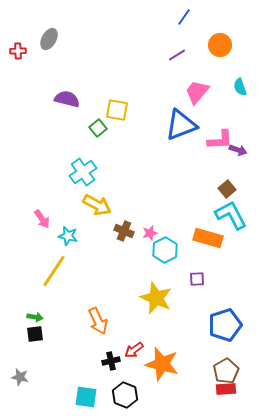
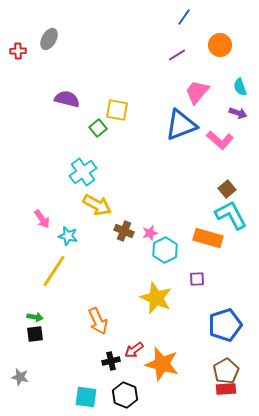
pink L-shape: rotated 44 degrees clockwise
purple arrow: moved 37 px up
